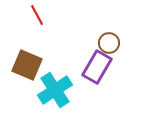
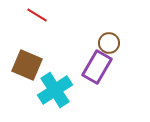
red line: rotated 30 degrees counterclockwise
